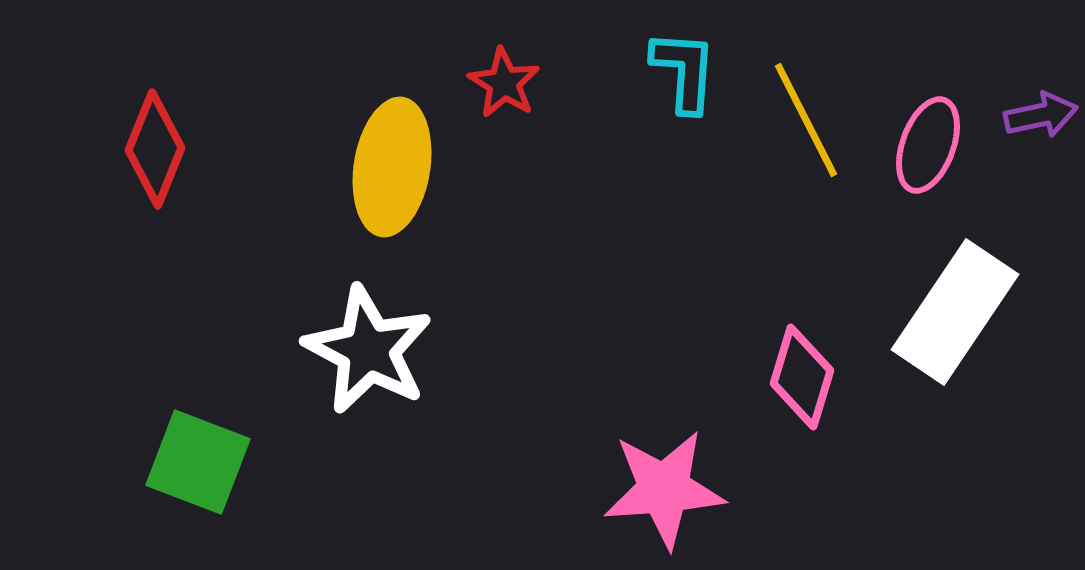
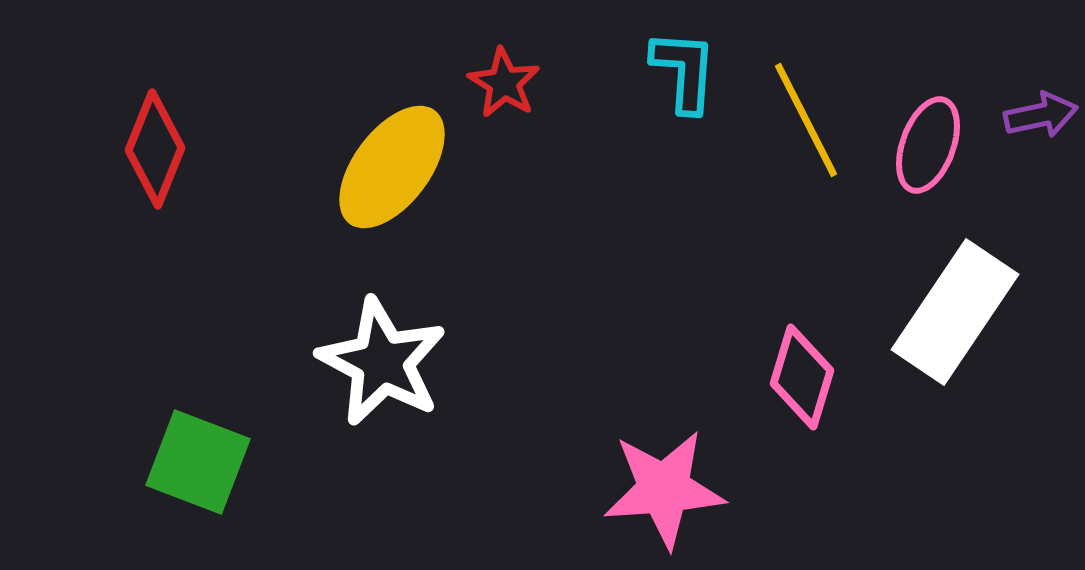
yellow ellipse: rotated 28 degrees clockwise
white star: moved 14 px right, 12 px down
